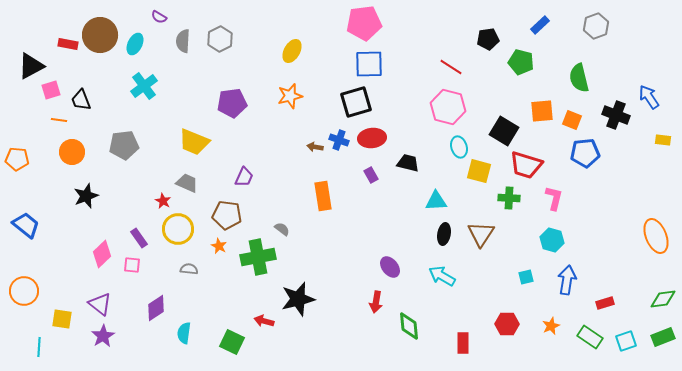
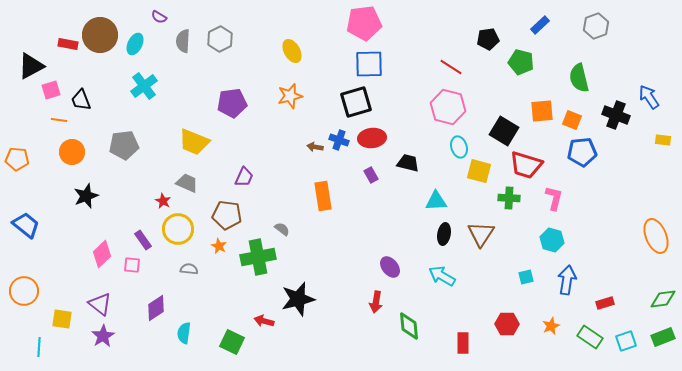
yellow ellipse at (292, 51): rotated 60 degrees counterclockwise
blue pentagon at (585, 153): moved 3 px left, 1 px up
purple rectangle at (139, 238): moved 4 px right, 2 px down
